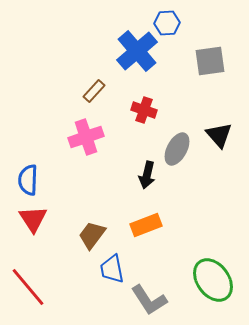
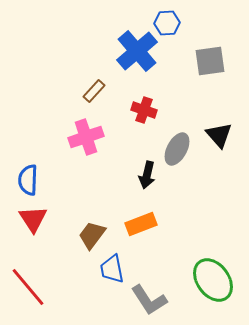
orange rectangle: moved 5 px left, 1 px up
